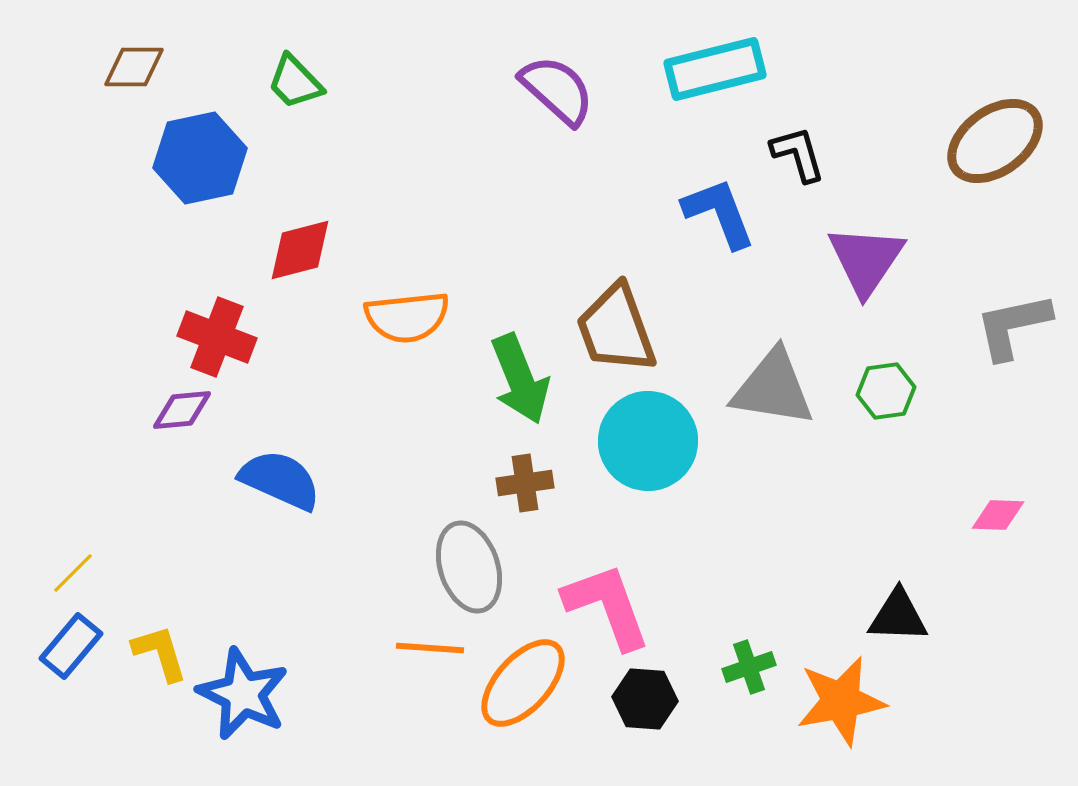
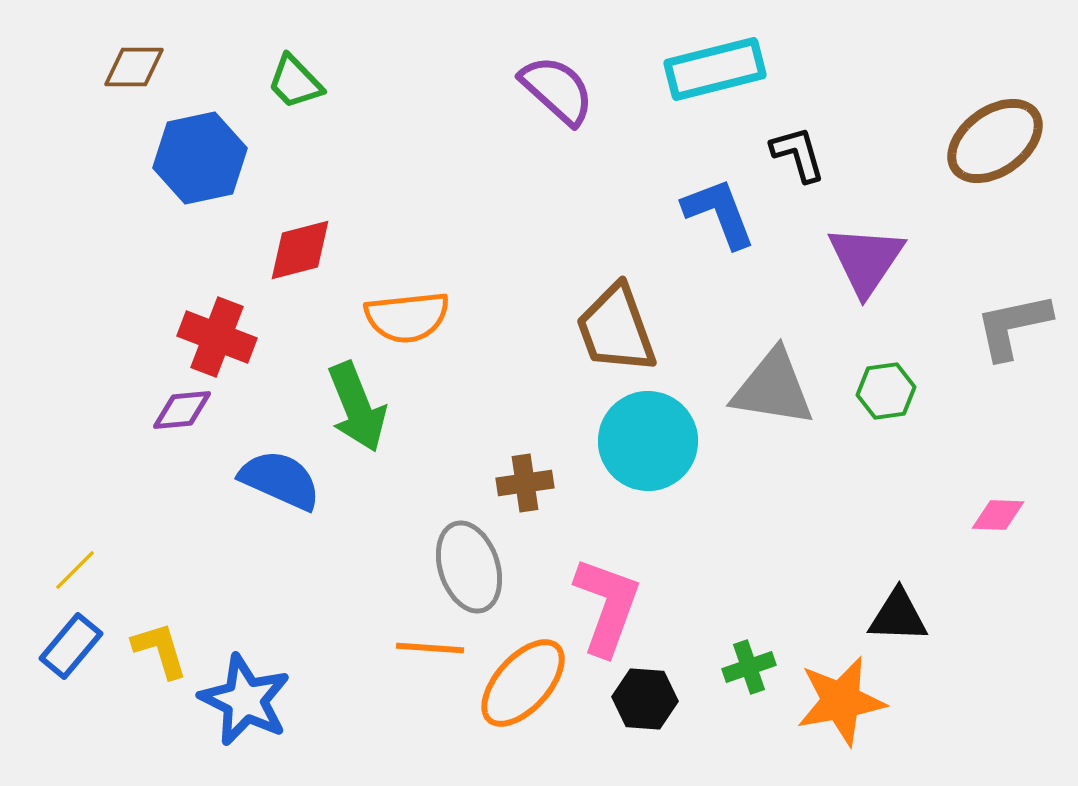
green arrow: moved 163 px left, 28 px down
yellow line: moved 2 px right, 3 px up
pink L-shape: rotated 40 degrees clockwise
yellow L-shape: moved 3 px up
blue star: moved 2 px right, 6 px down
